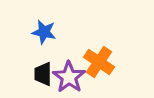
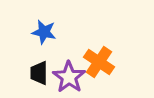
black trapezoid: moved 4 px left, 1 px up
